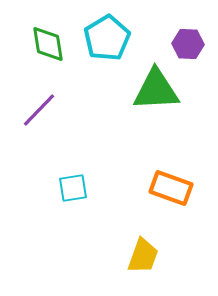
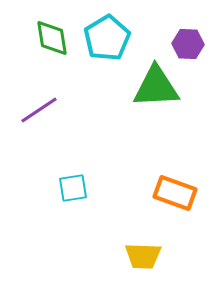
green diamond: moved 4 px right, 6 px up
green triangle: moved 3 px up
purple line: rotated 12 degrees clockwise
orange rectangle: moved 4 px right, 5 px down
yellow trapezoid: rotated 72 degrees clockwise
